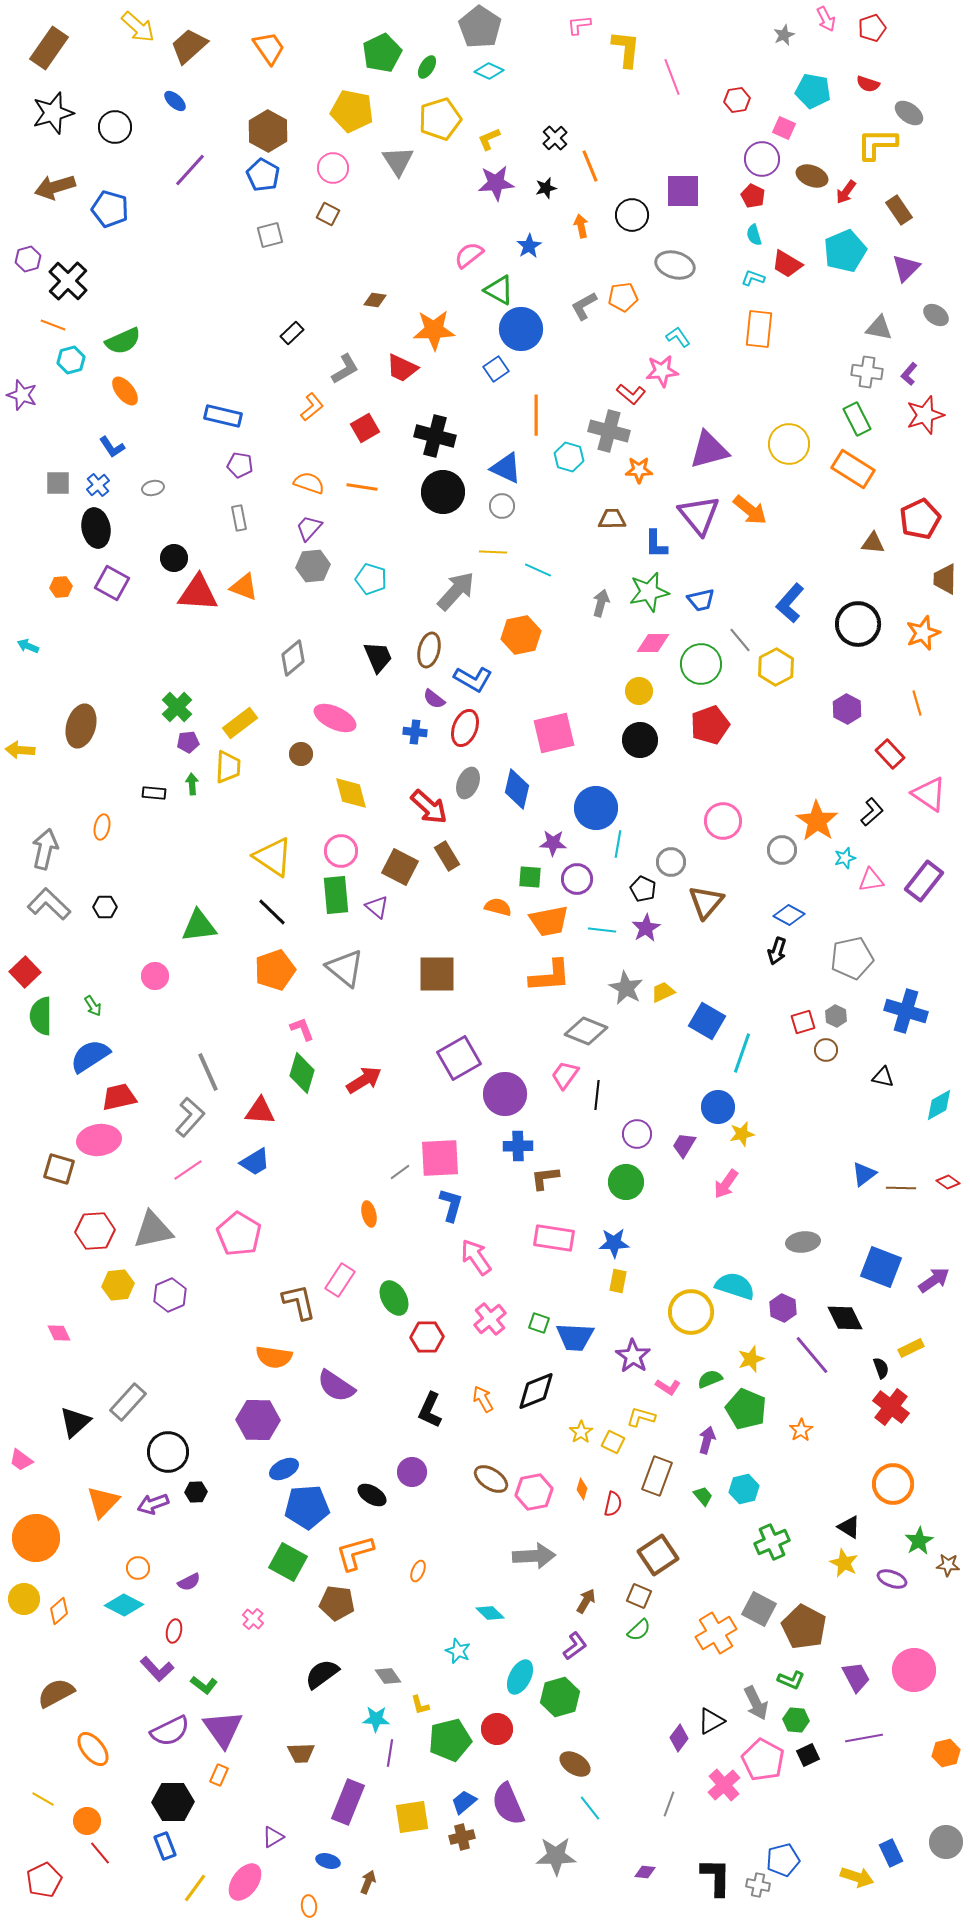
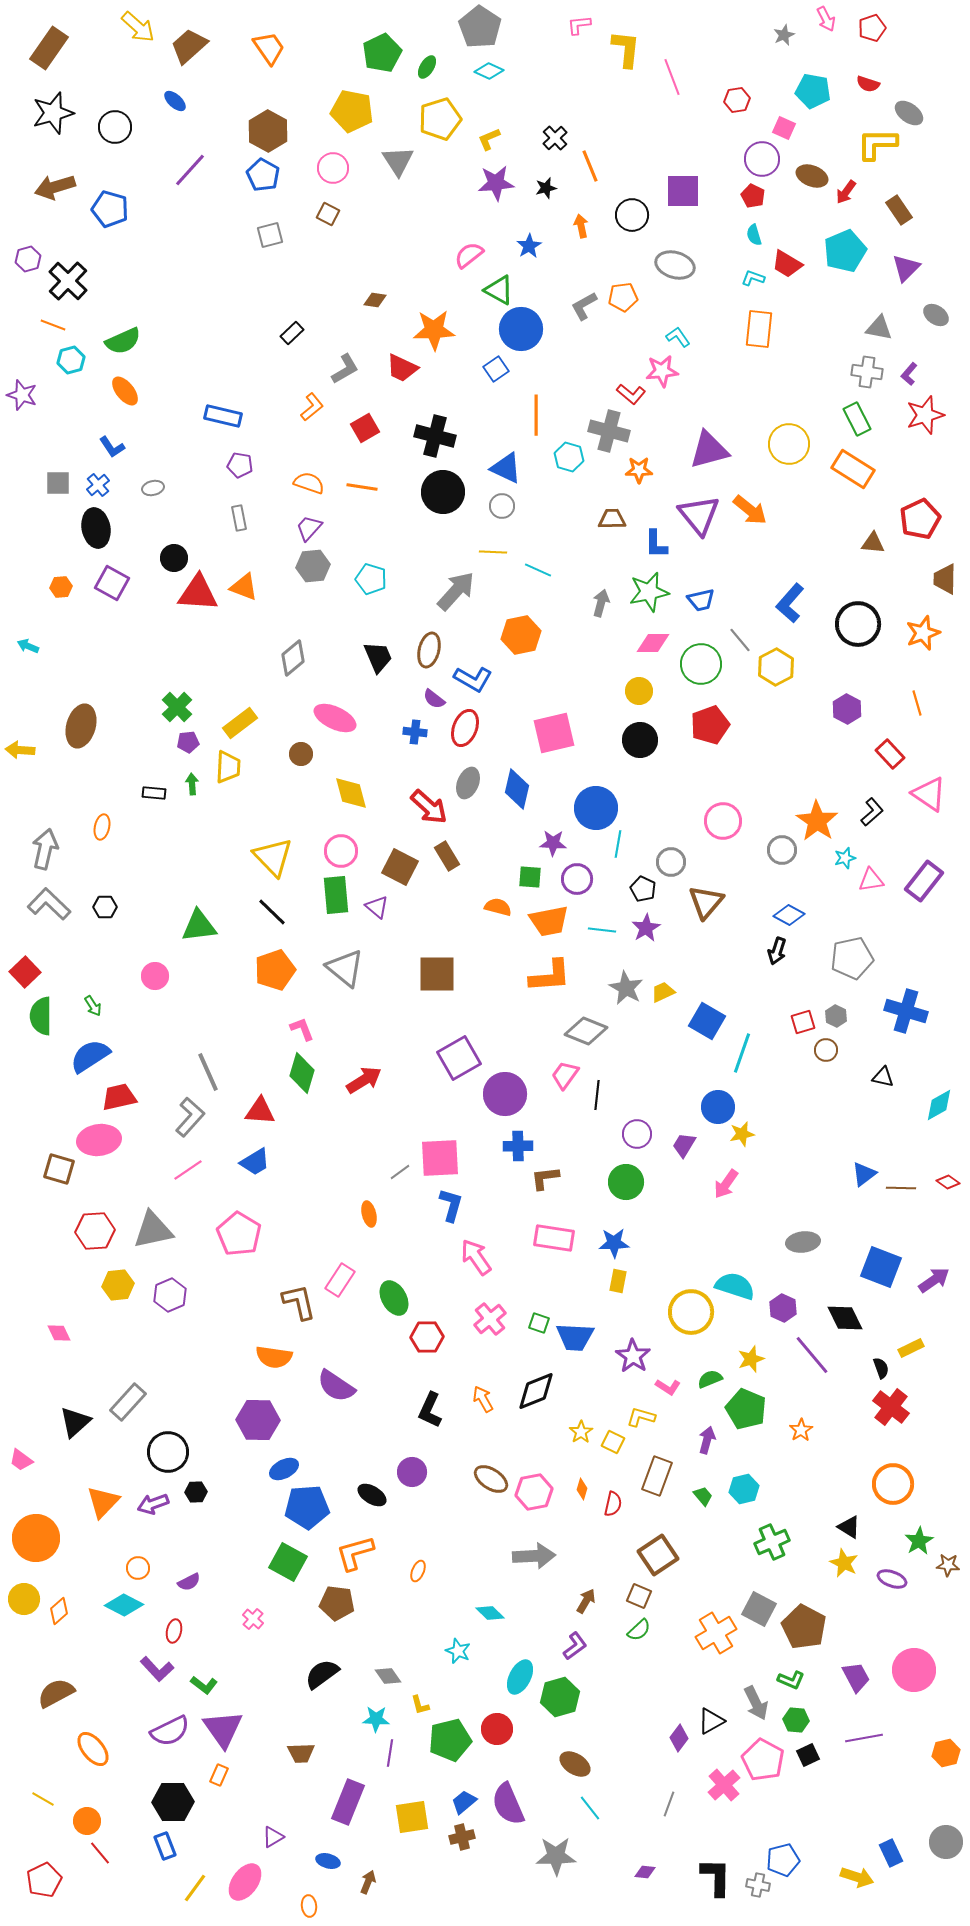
yellow triangle at (273, 857): rotated 12 degrees clockwise
